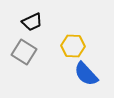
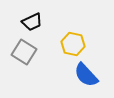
yellow hexagon: moved 2 px up; rotated 10 degrees clockwise
blue semicircle: moved 1 px down
